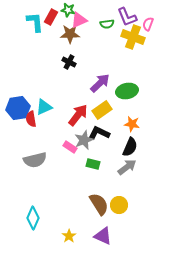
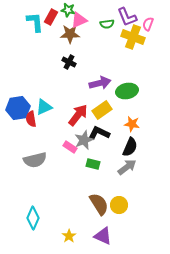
purple arrow: rotated 30 degrees clockwise
